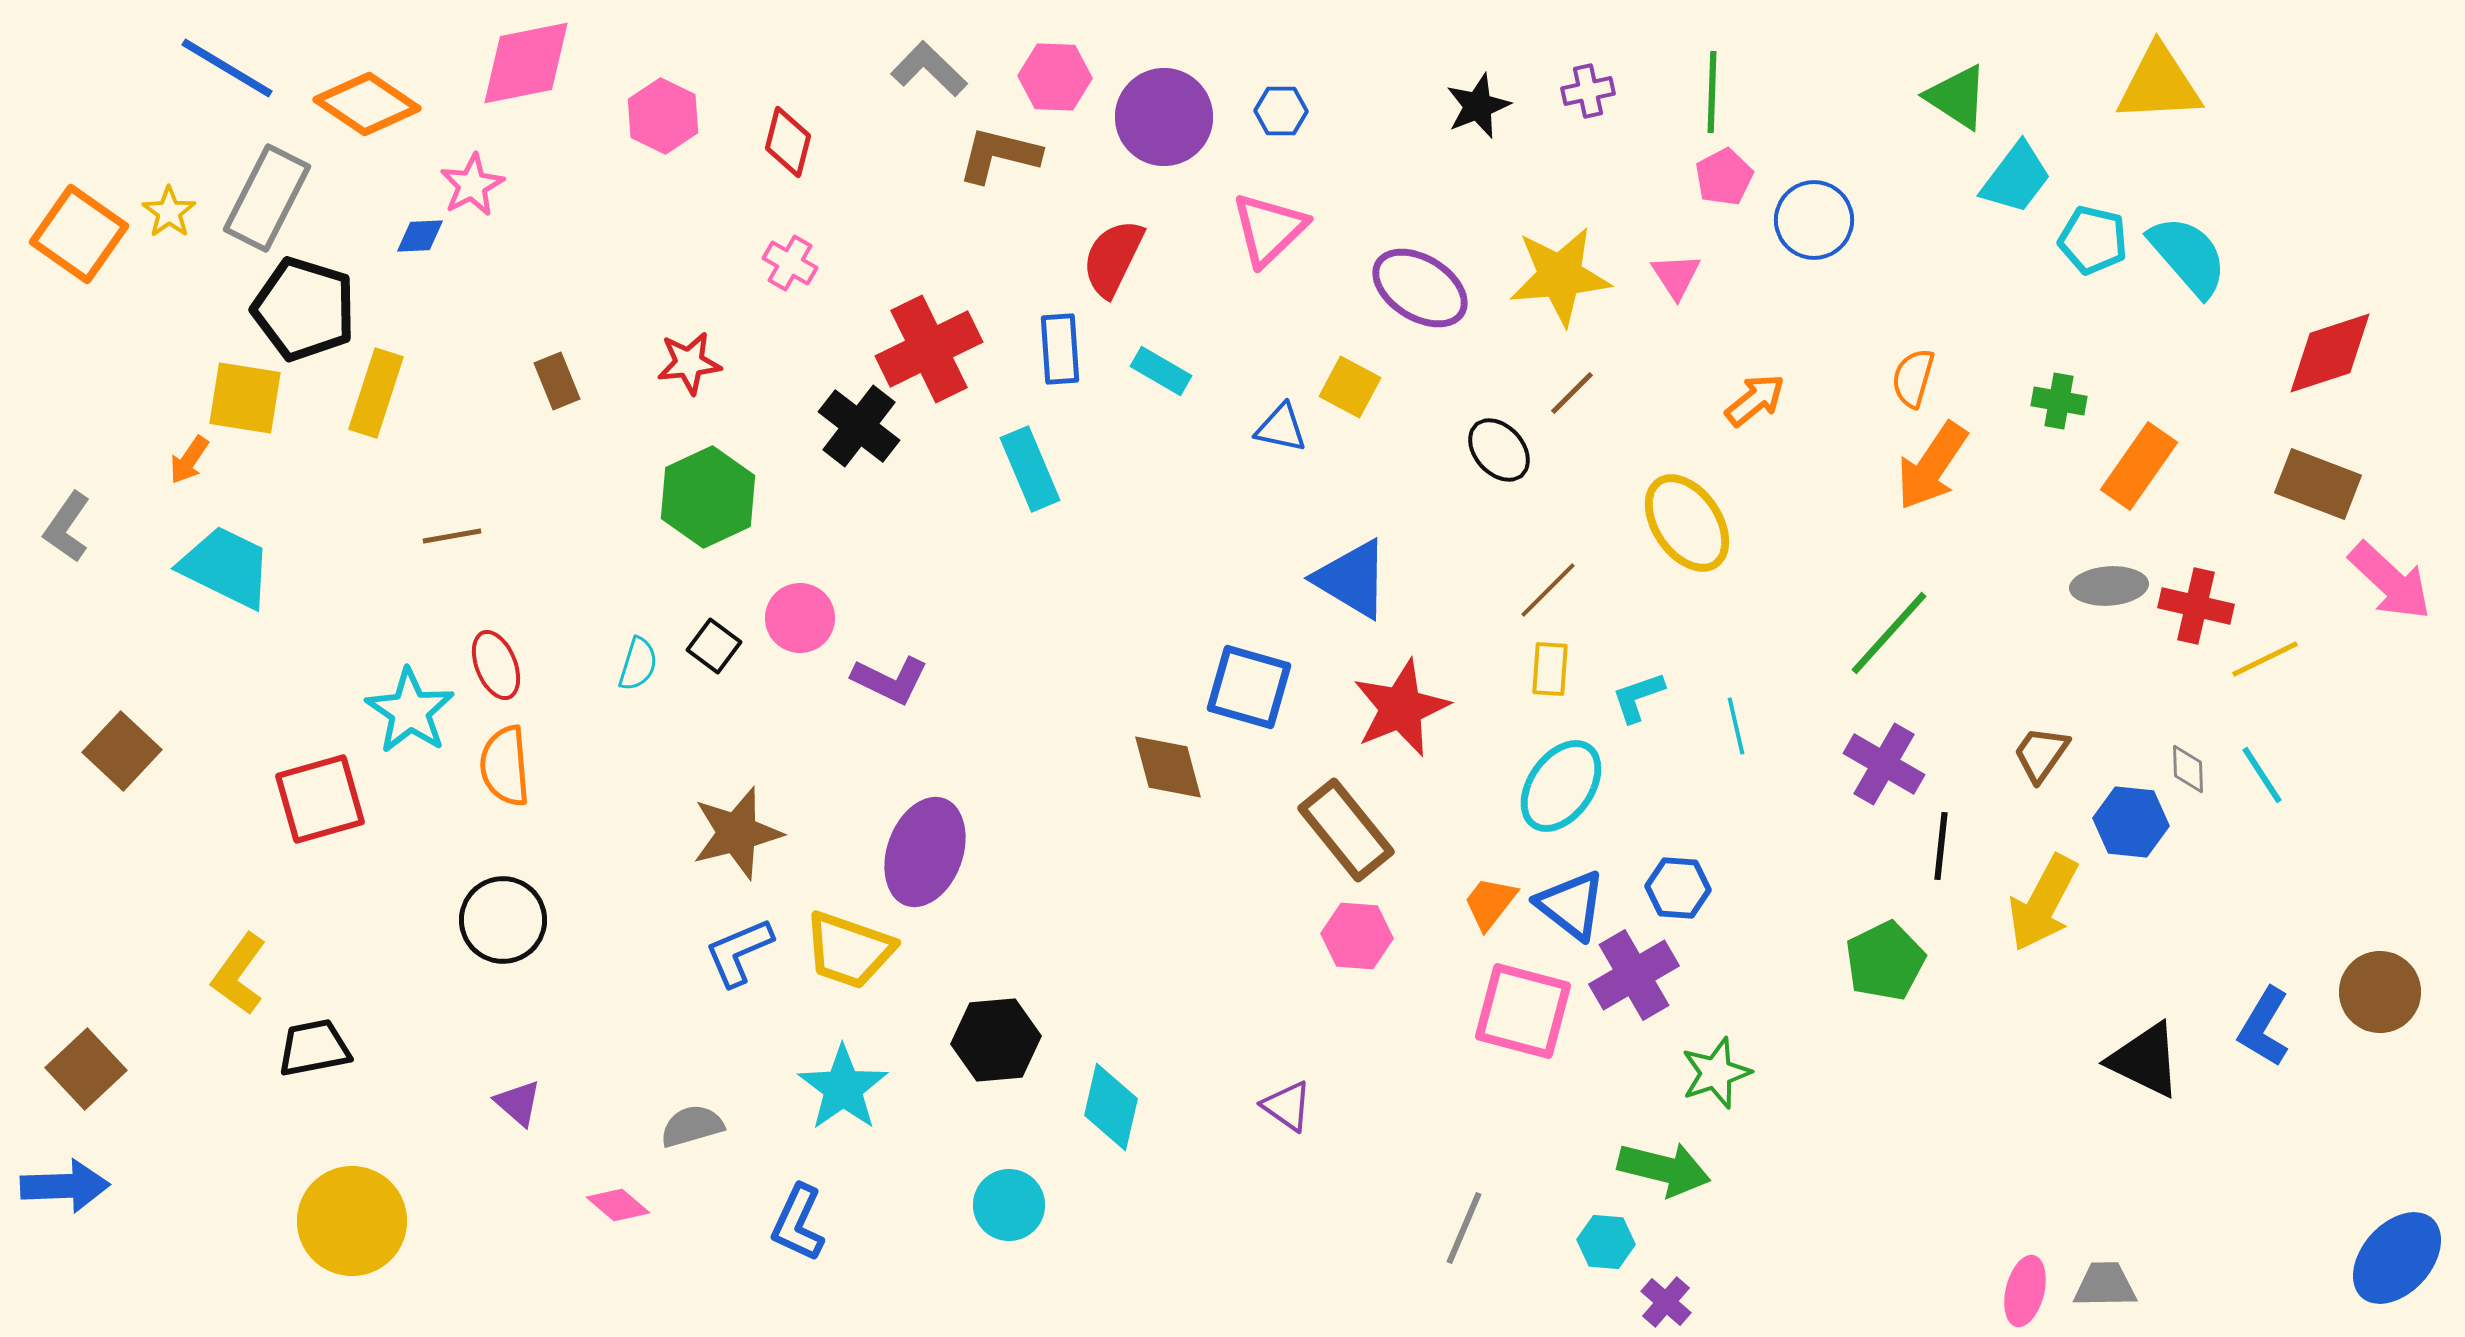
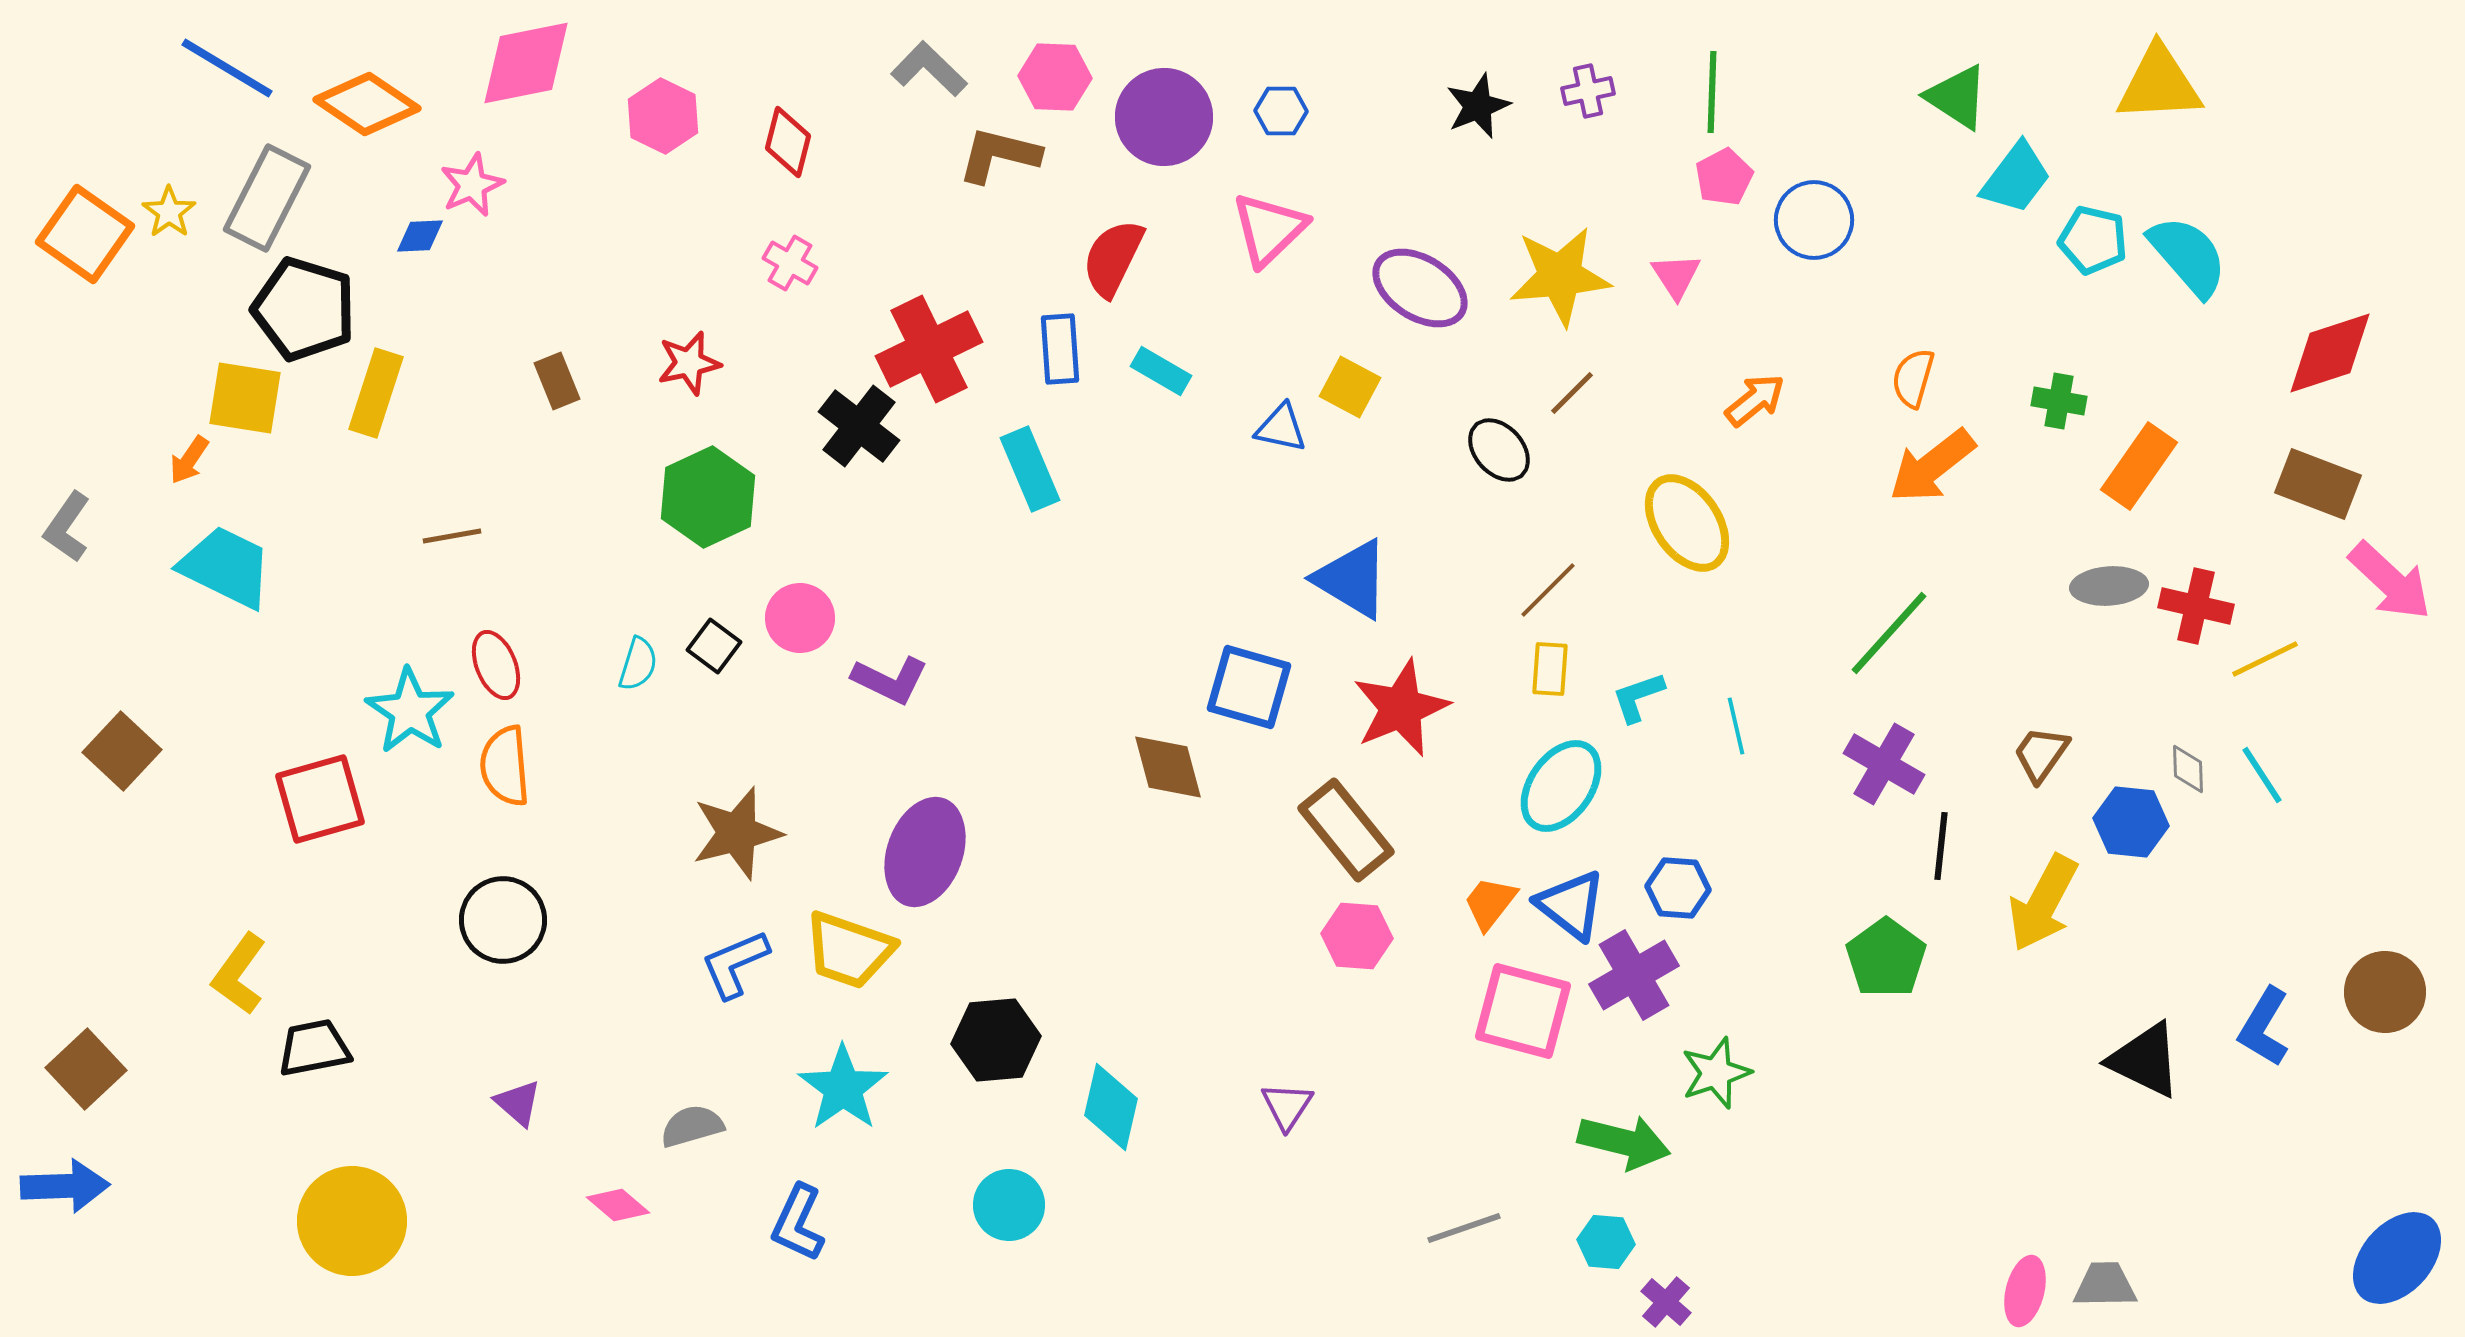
pink star at (472, 185): rotated 4 degrees clockwise
orange square at (79, 234): moved 6 px right
red star at (689, 363): rotated 6 degrees counterclockwise
orange arrow at (1932, 466): rotated 18 degrees clockwise
blue L-shape at (739, 952): moved 4 px left, 12 px down
green pentagon at (1885, 961): moved 1 px right, 3 px up; rotated 10 degrees counterclockwise
brown circle at (2380, 992): moved 5 px right
purple triangle at (1287, 1106): rotated 28 degrees clockwise
green arrow at (1664, 1169): moved 40 px left, 27 px up
gray line at (1464, 1228): rotated 48 degrees clockwise
